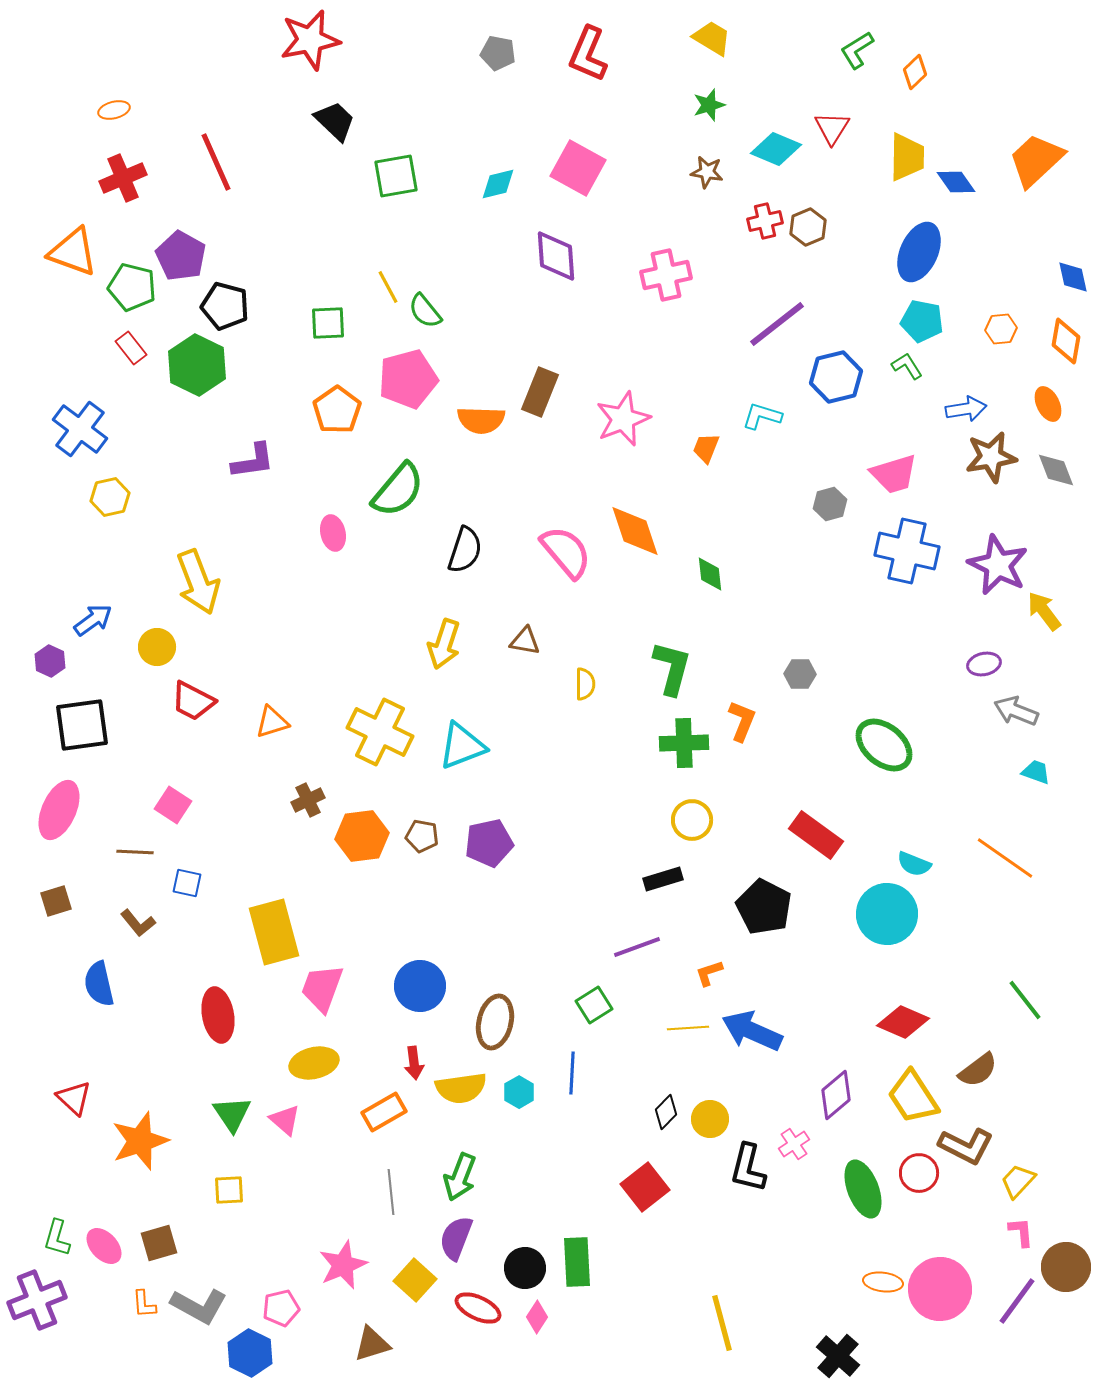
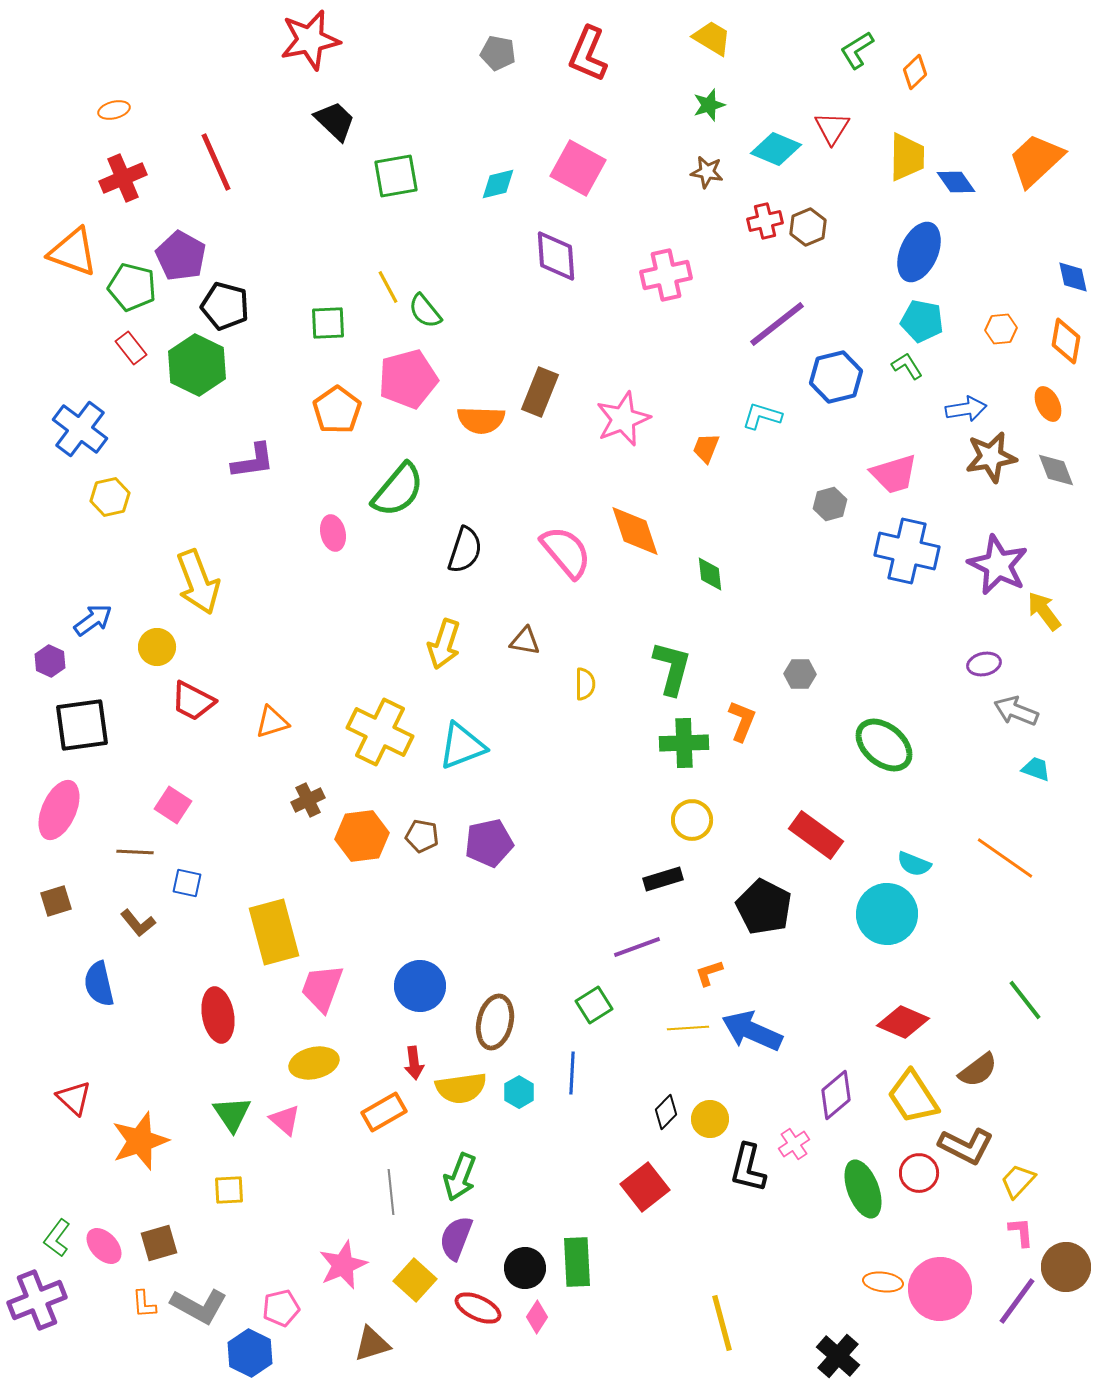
cyan trapezoid at (1036, 772): moved 3 px up
green L-shape at (57, 1238): rotated 21 degrees clockwise
